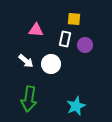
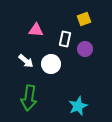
yellow square: moved 10 px right; rotated 24 degrees counterclockwise
purple circle: moved 4 px down
green arrow: moved 1 px up
cyan star: moved 2 px right
